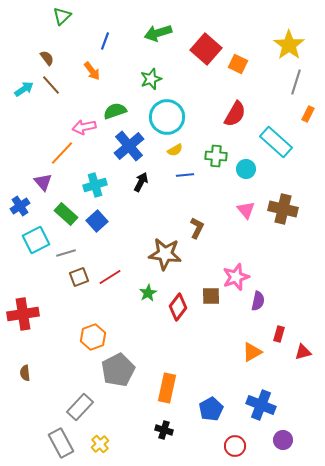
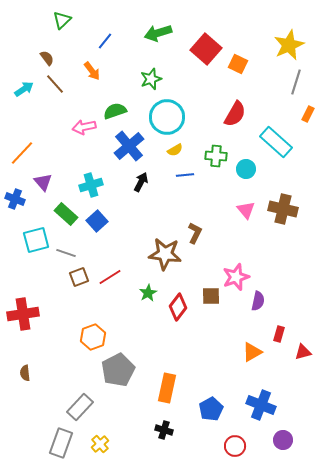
green triangle at (62, 16): moved 4 px down
blue line at (105, 41): rotated 18 degrees clockwise
yellow star at (289, 45): rotated 12 degrees clockwise
brown line at (51, 85): moved 4 px right, 1 px up
orange line at (62, 153): moved 40 px left
cyan cross at (95, 185): moved 4 px left
blue cross at (20, 206): moved 5 px left, 7 px up; rotated 36 degrees counterclockwise
brown L-shape at (197, 228): moved 2 px left, 5 px down
cyan square at (36, 240): rotated 12 degrees clockwise
gray line at (66, 253): rotated 36 degrees clockwise
gray rectangle at (61, 443): rotated 48 degrees clockwise
